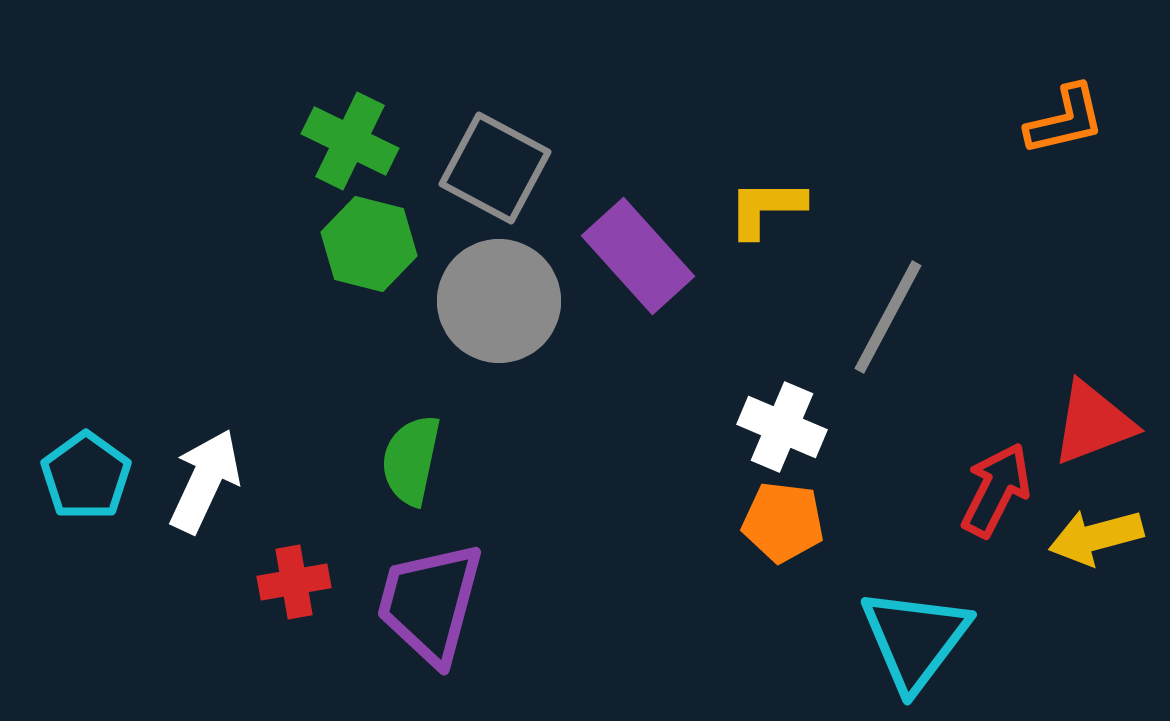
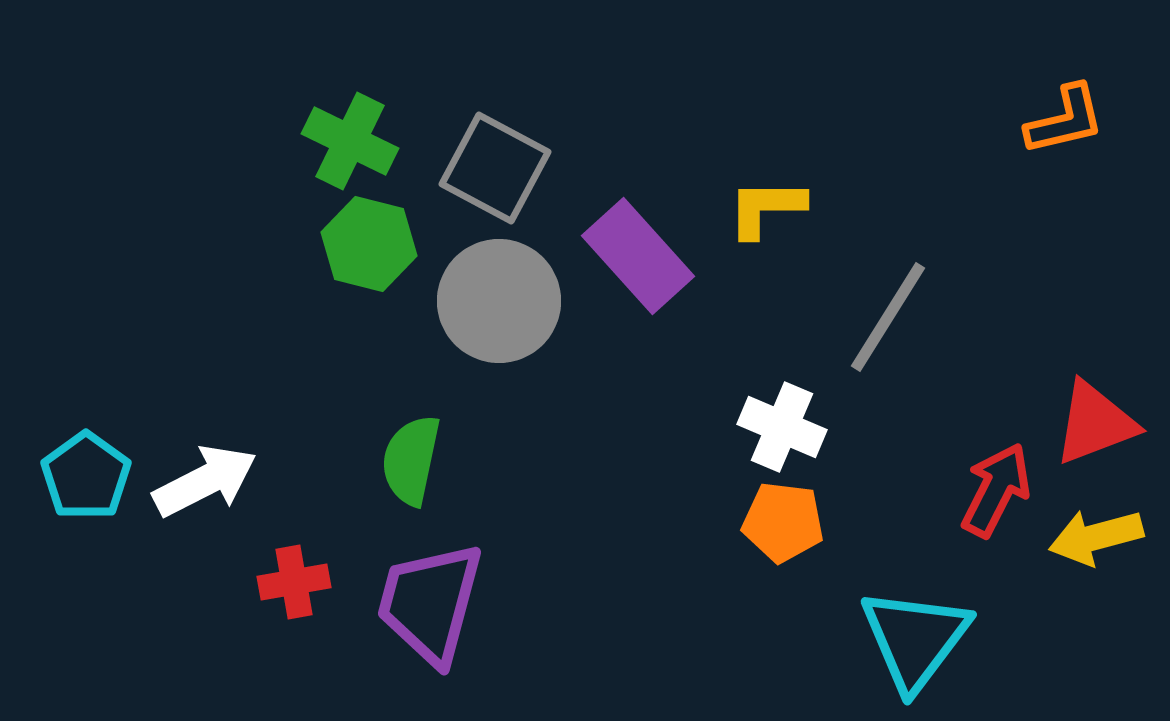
gray line: rotated 4 degrees clockwise
red triangle: moved 2 px right
white arrow: rotated 38 degrees clockwise
